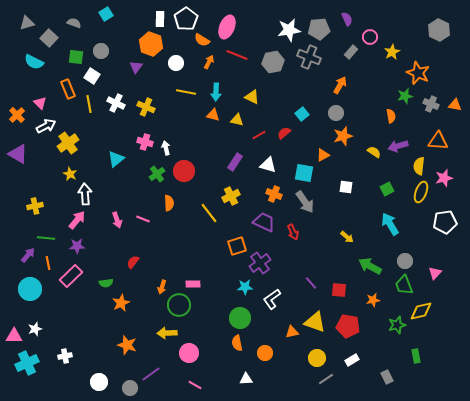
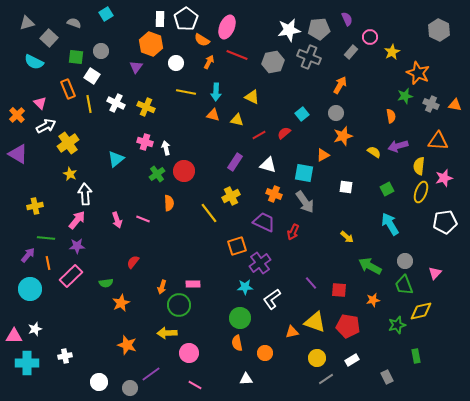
red arrow at (293, 232): rotated 49 degrees clockwise
cyan cross at (27, 363): rotated 25 degrees clockwise
